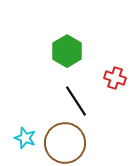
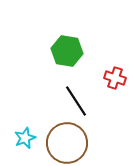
green hexagon: rotated 20 degrees counterclockwise
cyan star: rotated 30 degrees clockwise
brown circle: moved 2 px right
